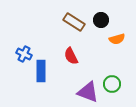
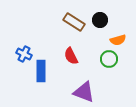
black circle: moved 1 px left
orange semicircle: moved 1 px right, 1 px down
green circle: moved 3 px left, 25 px up
purple triangle: moved 4 px left
